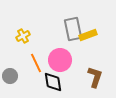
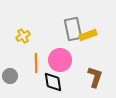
orange line: rotated 24 degrees clockwise
